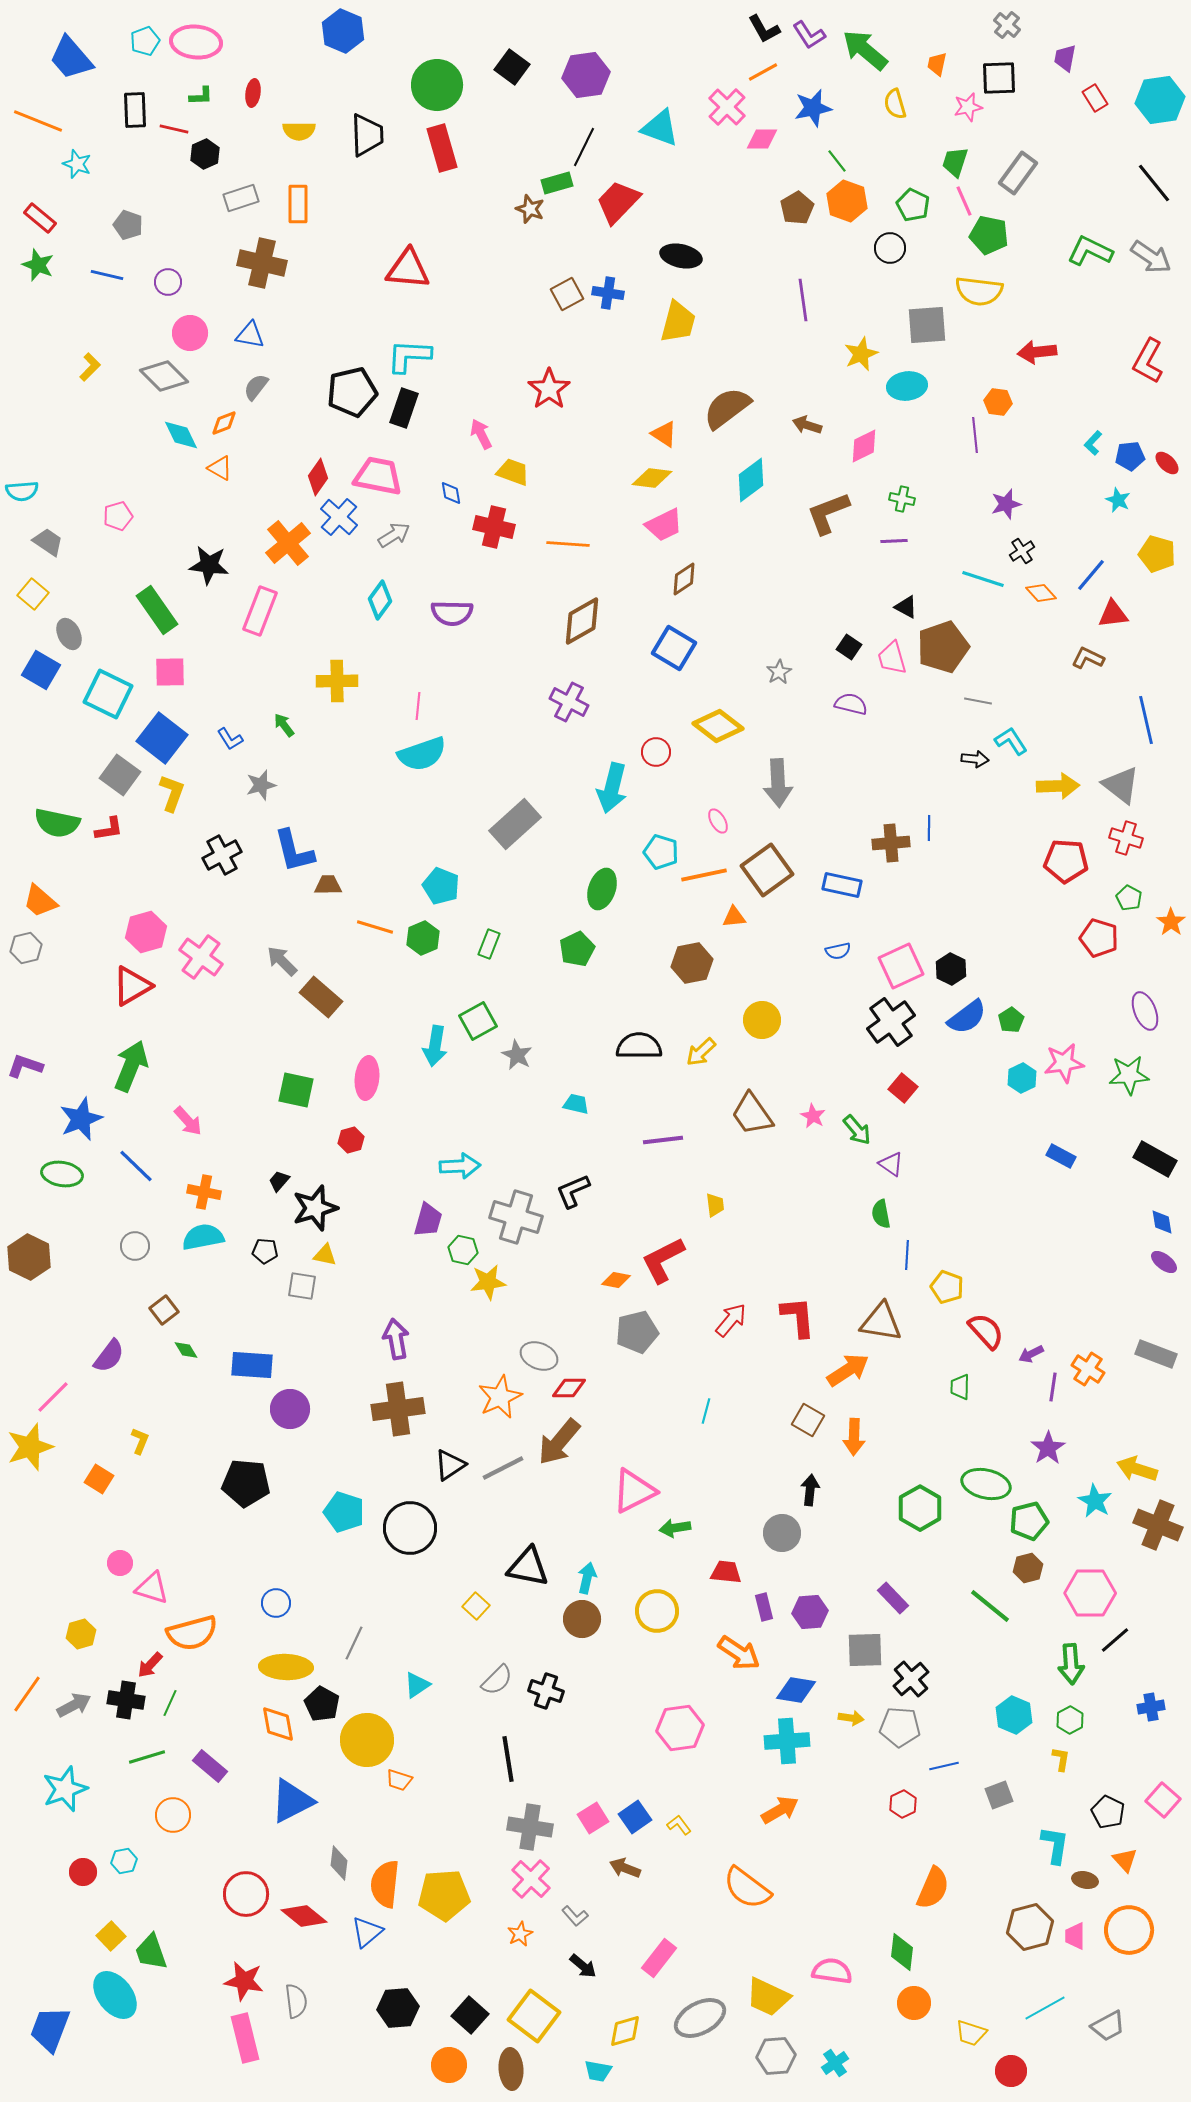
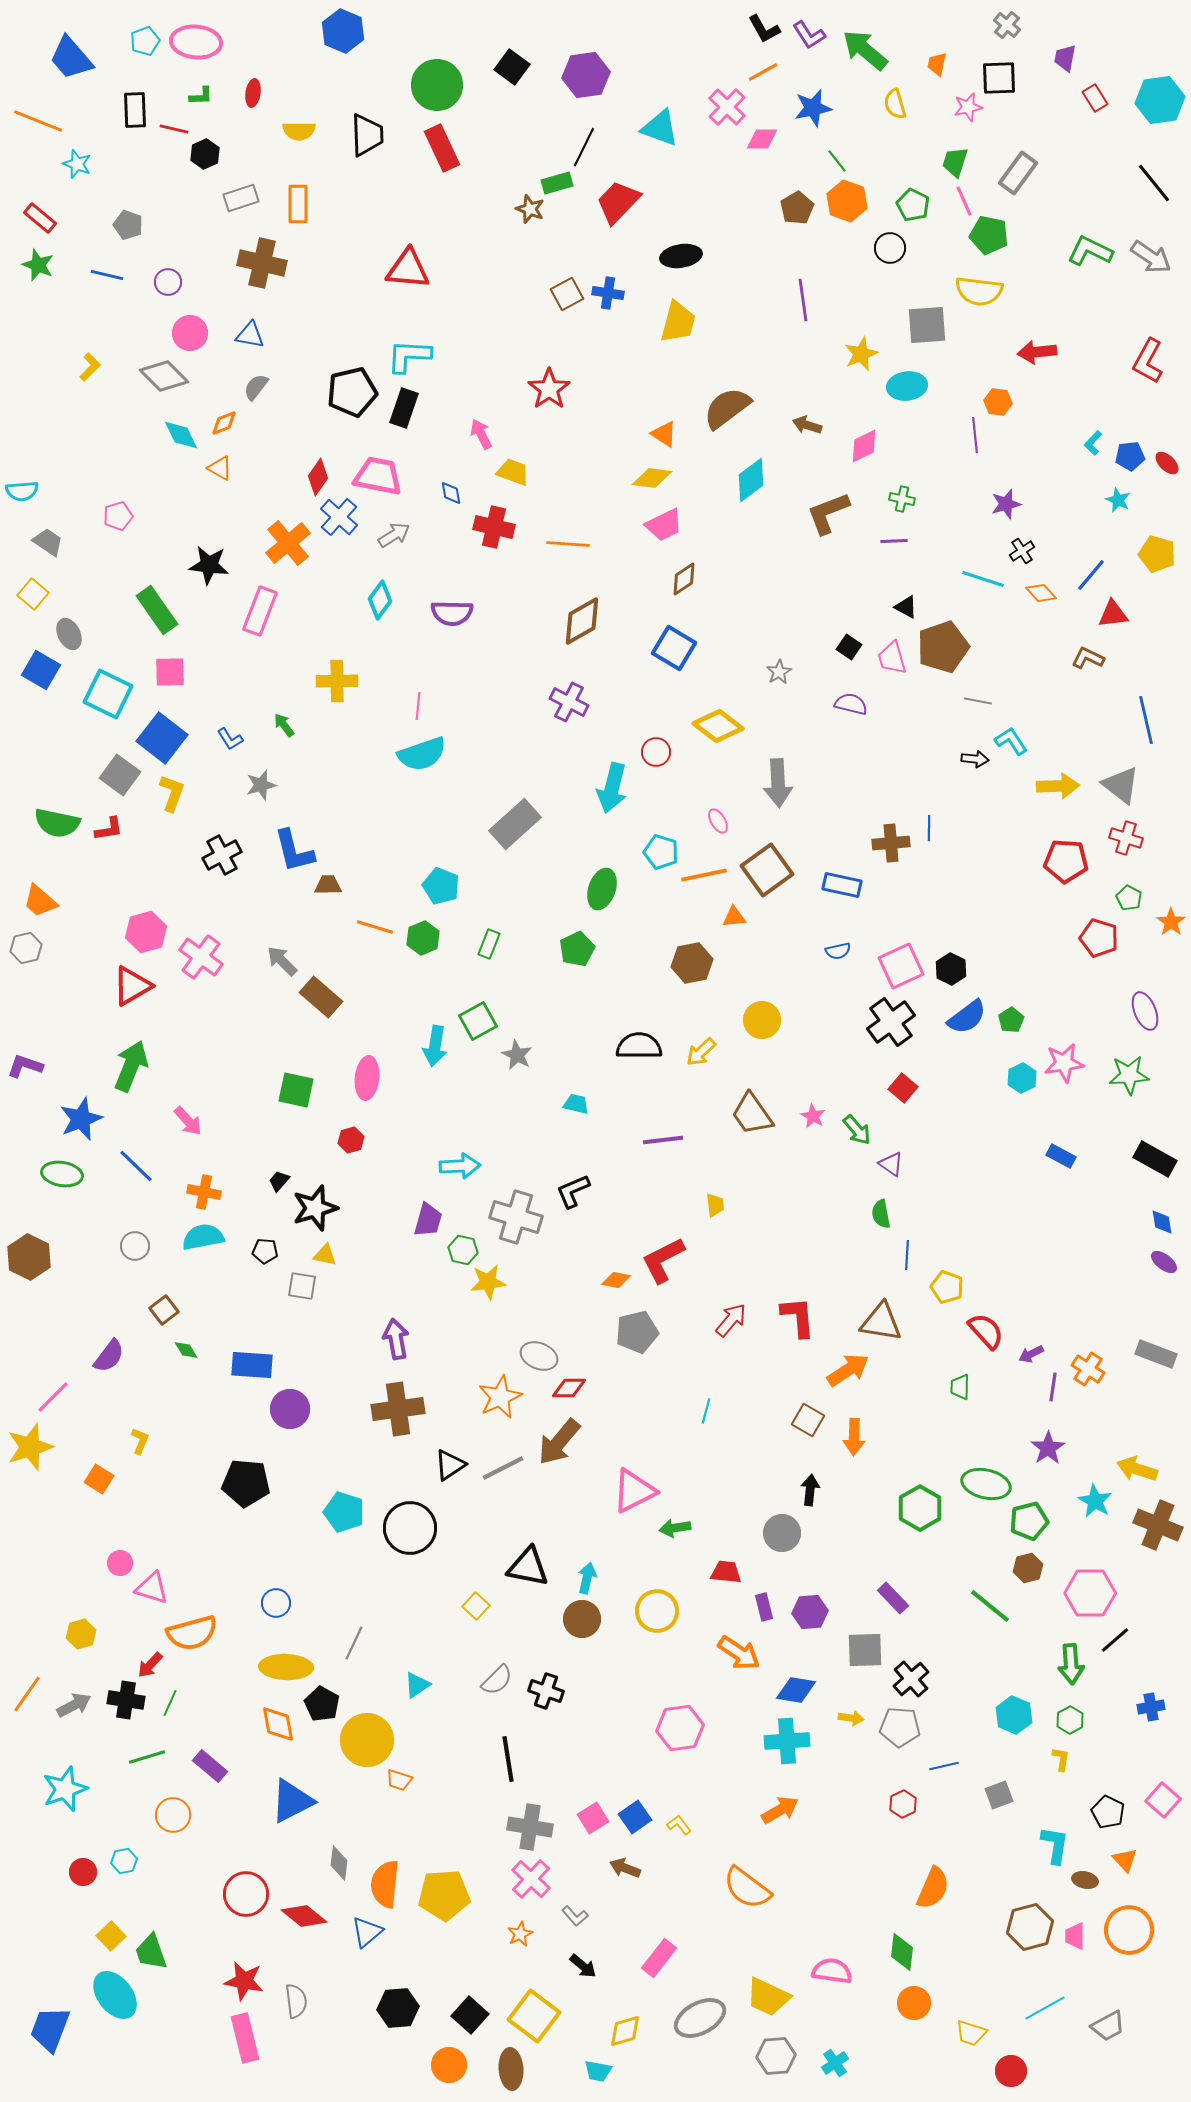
red rectangle at (442, 148): rotated 9 degrees counterclockwise
black ellipse at (681, 256): rotated 21 degrees counterclockwise
